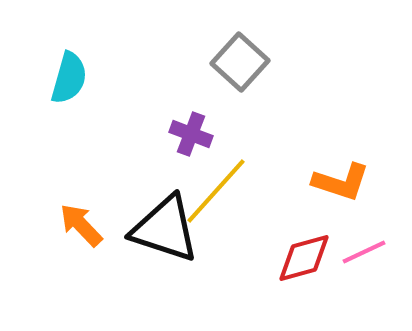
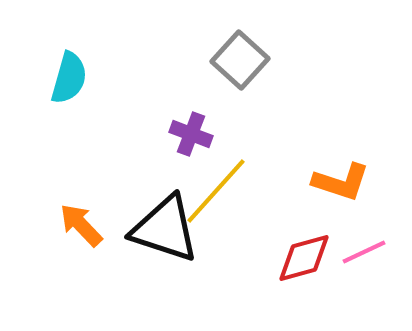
gray square: moved 2 px up
